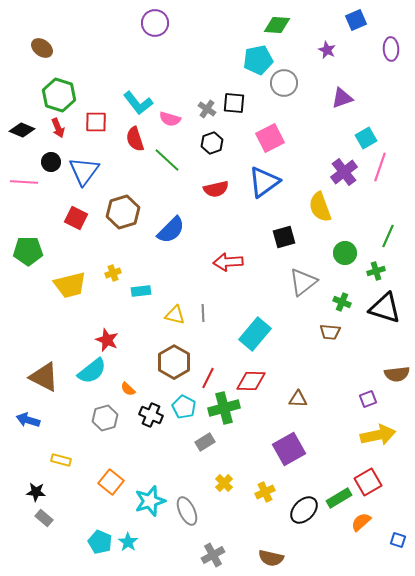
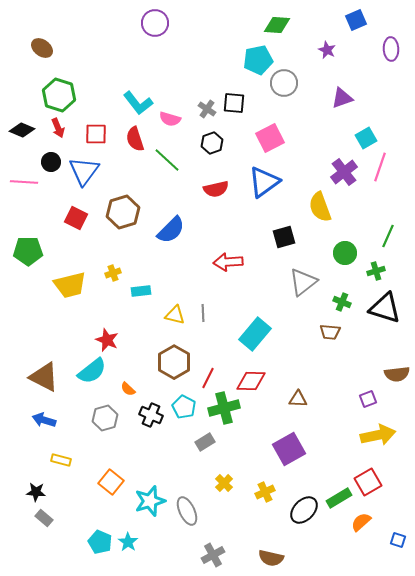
red square at (96, 122): moved 12 px down
blue arrow at (28, 420): moved 16 px right
